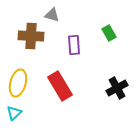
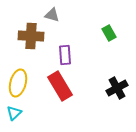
purple rectangle: moved 9 px left, 10 px down
